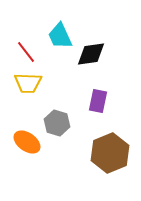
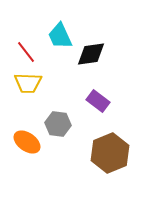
purple rectangle: rotated 65 degrees counterclockwise
gray hexagon: moved 1 px right, 1 px down; rotated 10 degrees counterclockwise
